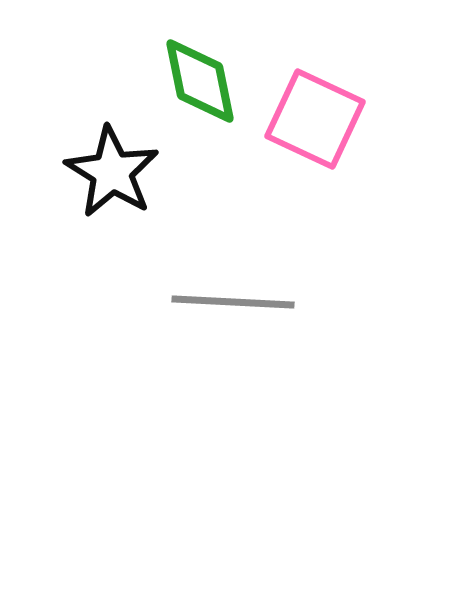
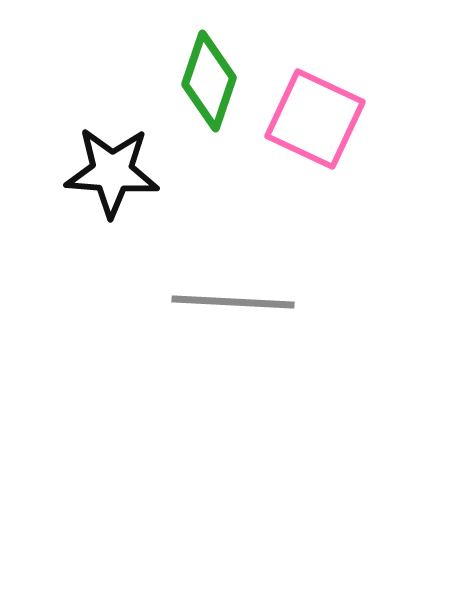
green diamond: moved 9 px right; rotated 30 degrees clockwise
black star: rotated 28 degrees counterclockwise
